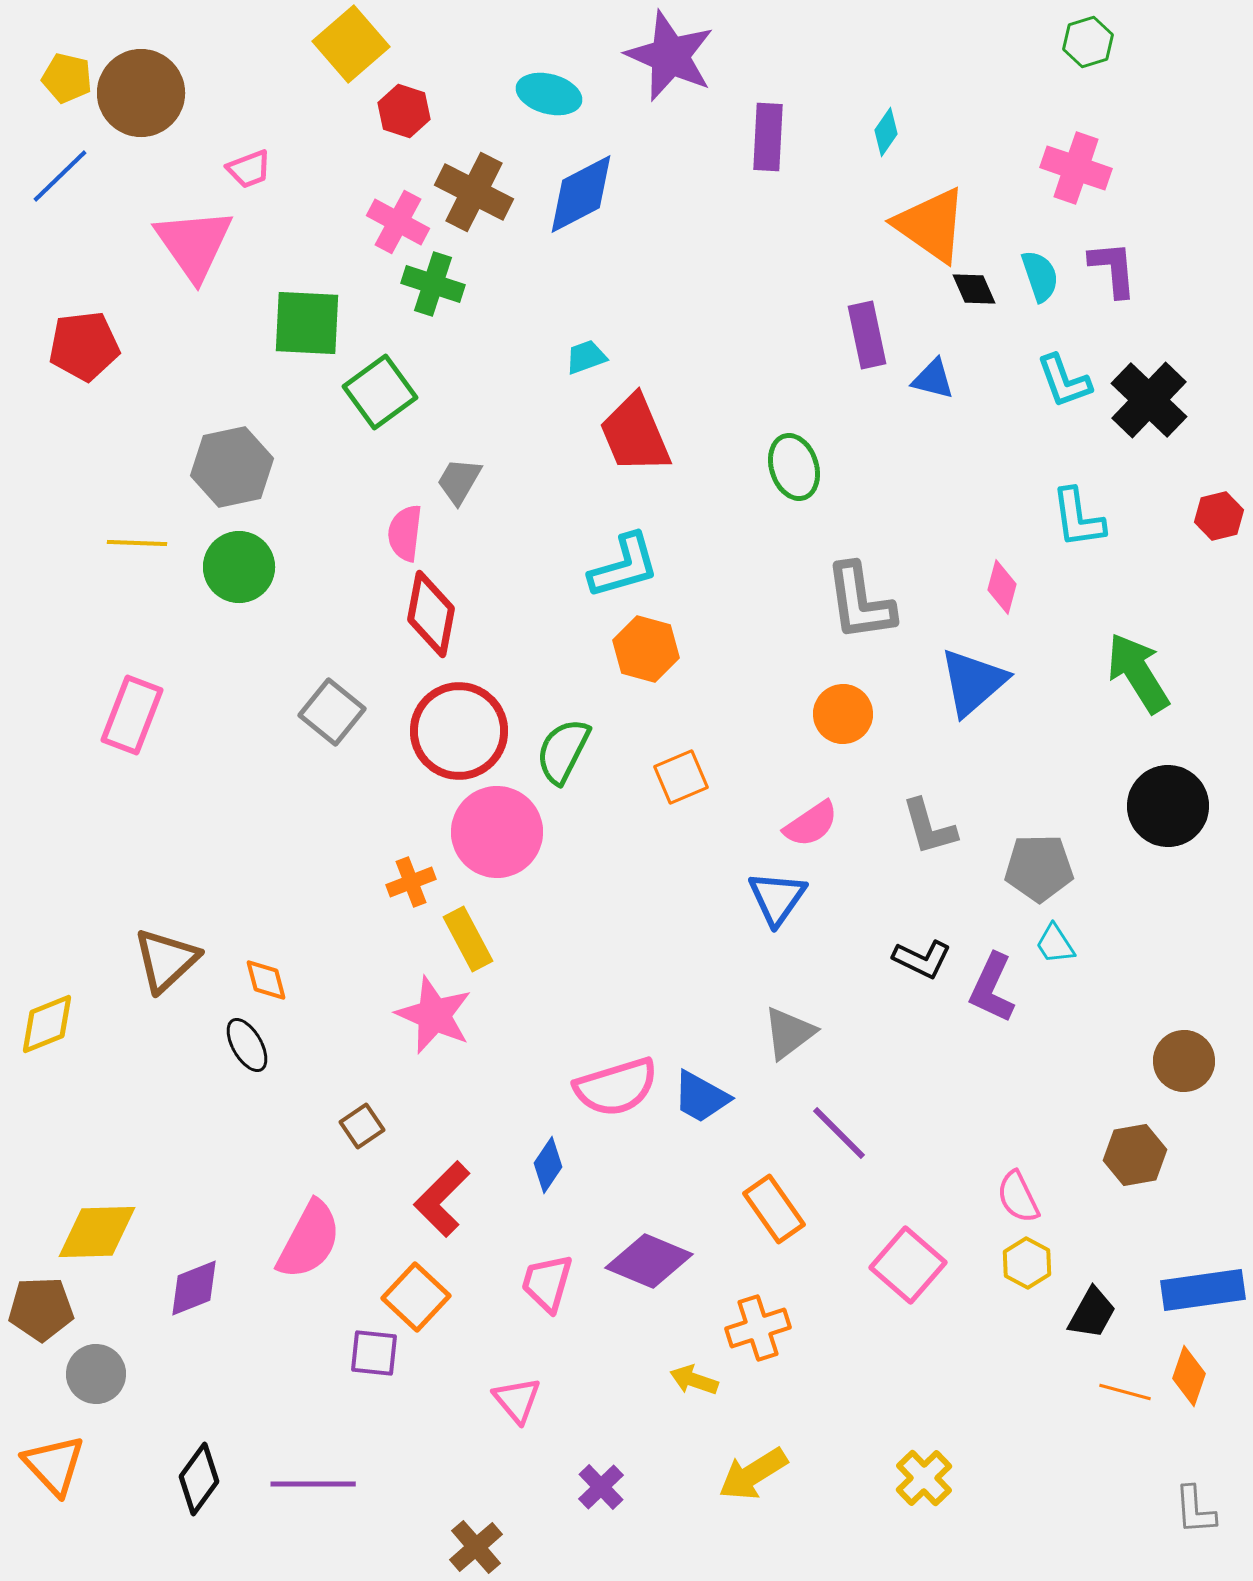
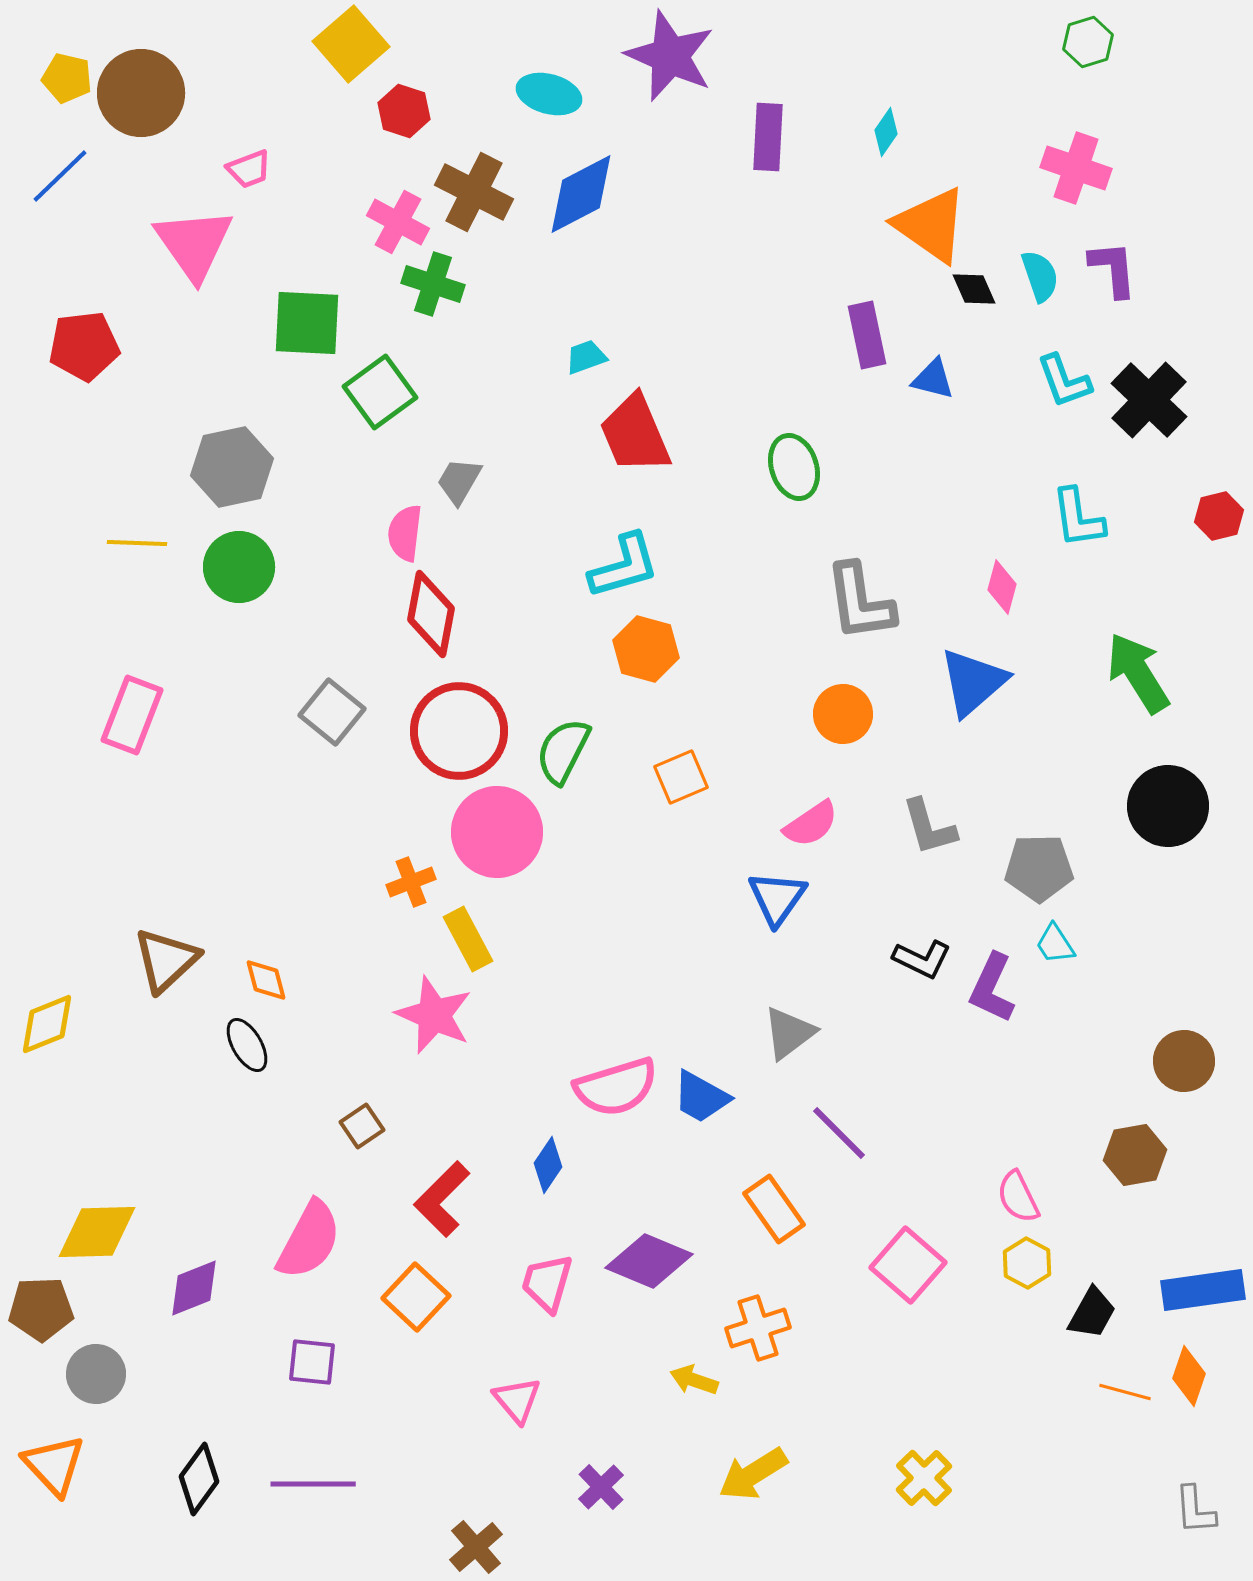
purple square at (374, 1353): moved 62 px left, 9 px down
